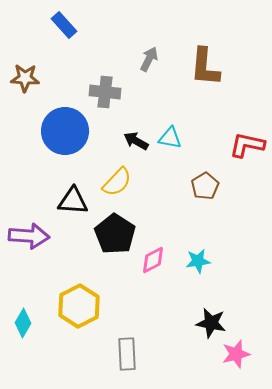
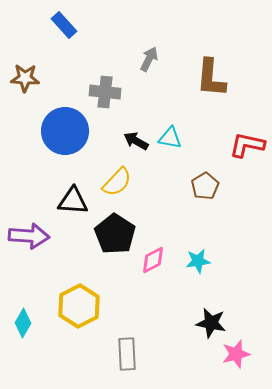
brown L-shape: moved 6 px right, 11 px down
